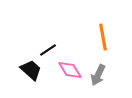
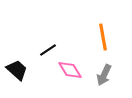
black trapezoid: moved 14 px left
gray arrow: moved 6 px right
